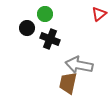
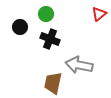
green circle: moved 1 px right
black circle: moved 7 px left, 1 px up
brown trapezoid: moved 15 px left
